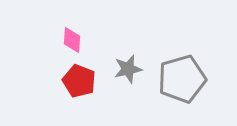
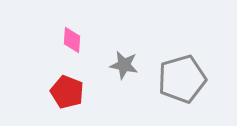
gray star: moved 4 px left, 4 px up; rotated 24 degrees clockwise
red pentagon: moved 12 px left, 11 px down
